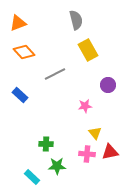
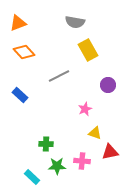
gray semicircle: moved 1 px left, 2 px down; rotated 114 degrees clockwise
gray line: moved 4 px right, 2 px down
pink star: moved 3 px down; rotated 16 degrees counterclockwise
yellow triangle: rotated 32 degrees counterclockwise
pink cross: moved 5 px left, 7 px down
